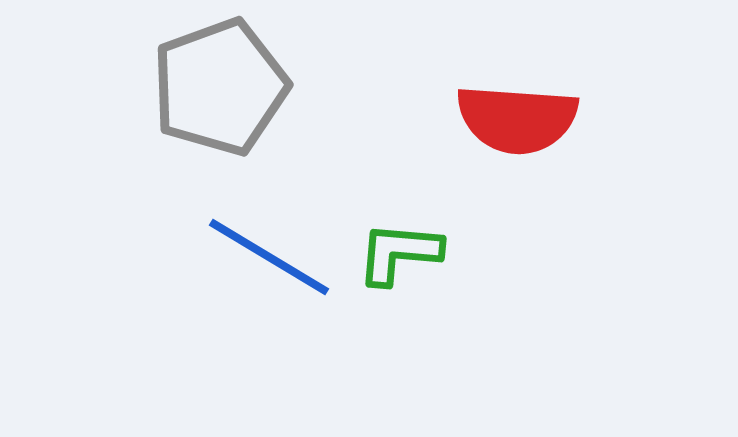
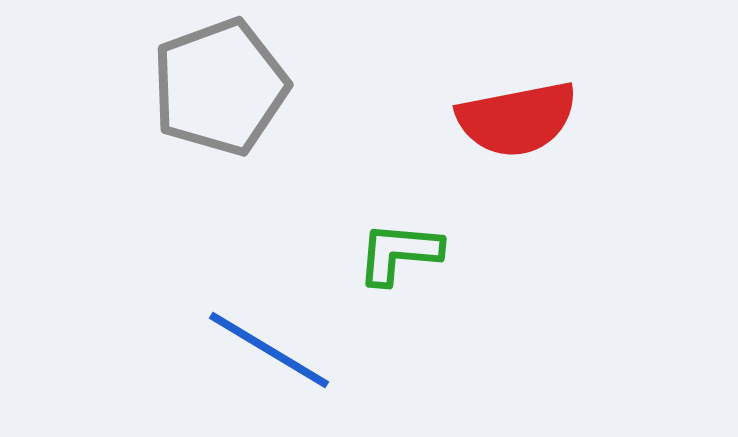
red semicircle: rotated 15 degrees counterclockwise
blue line: moved 93 px down
